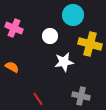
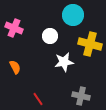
orange semicircle: moved 3 px right; rotated 32 degrees clockwise
